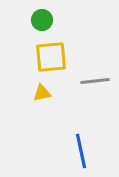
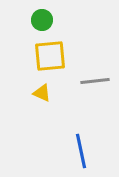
yellow square: moved 1 px left, 1 px up
yellow triangle: rotated 36 degrees clockwise
